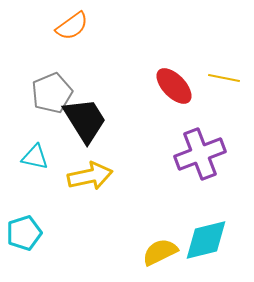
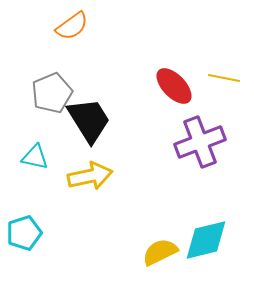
black trapezoid: moved 4 px right
purple cross: moved 12 px up
